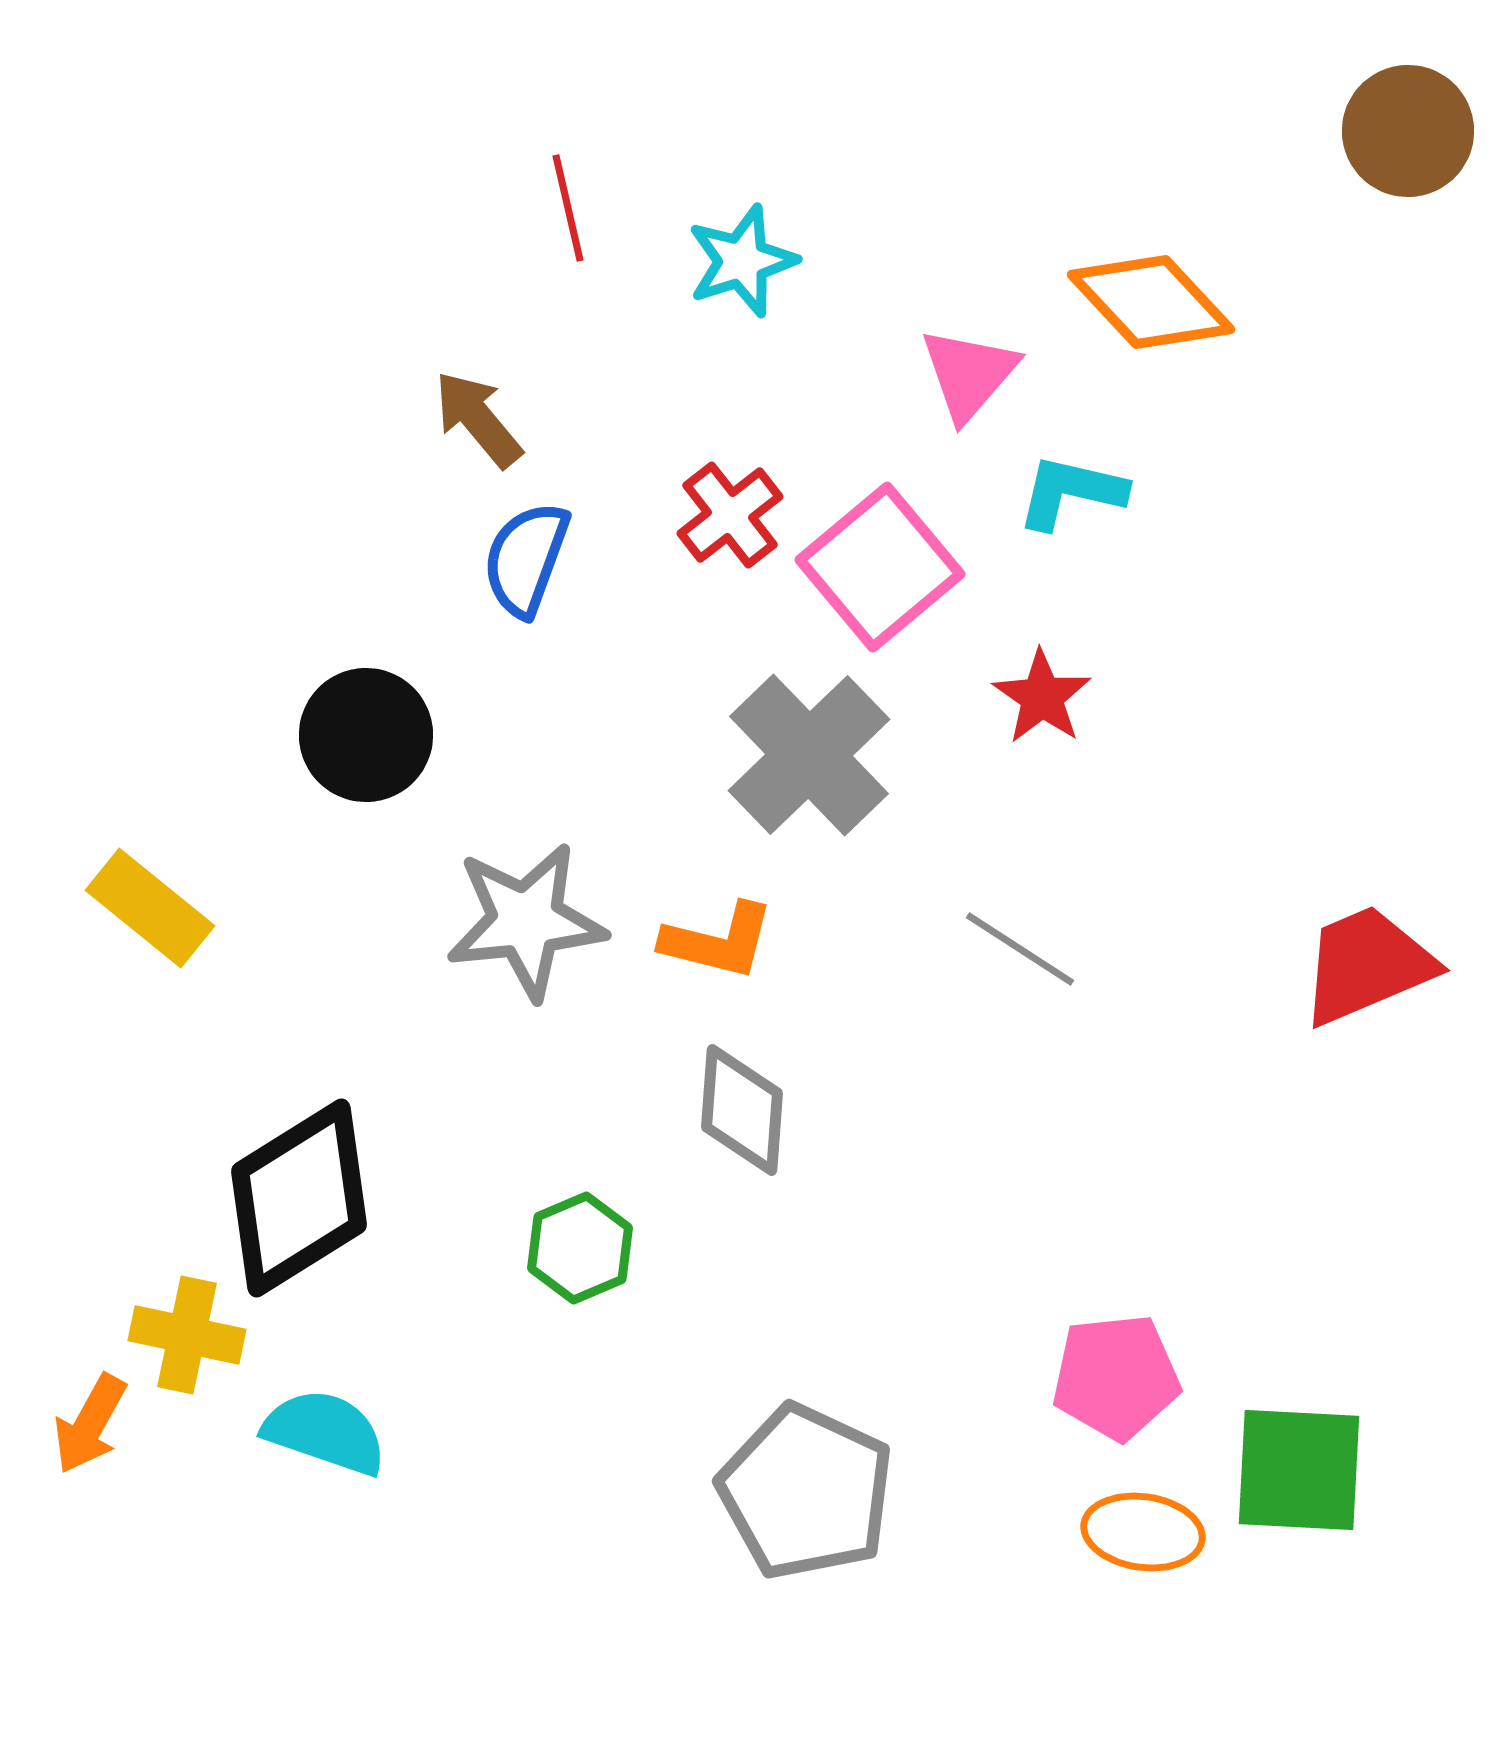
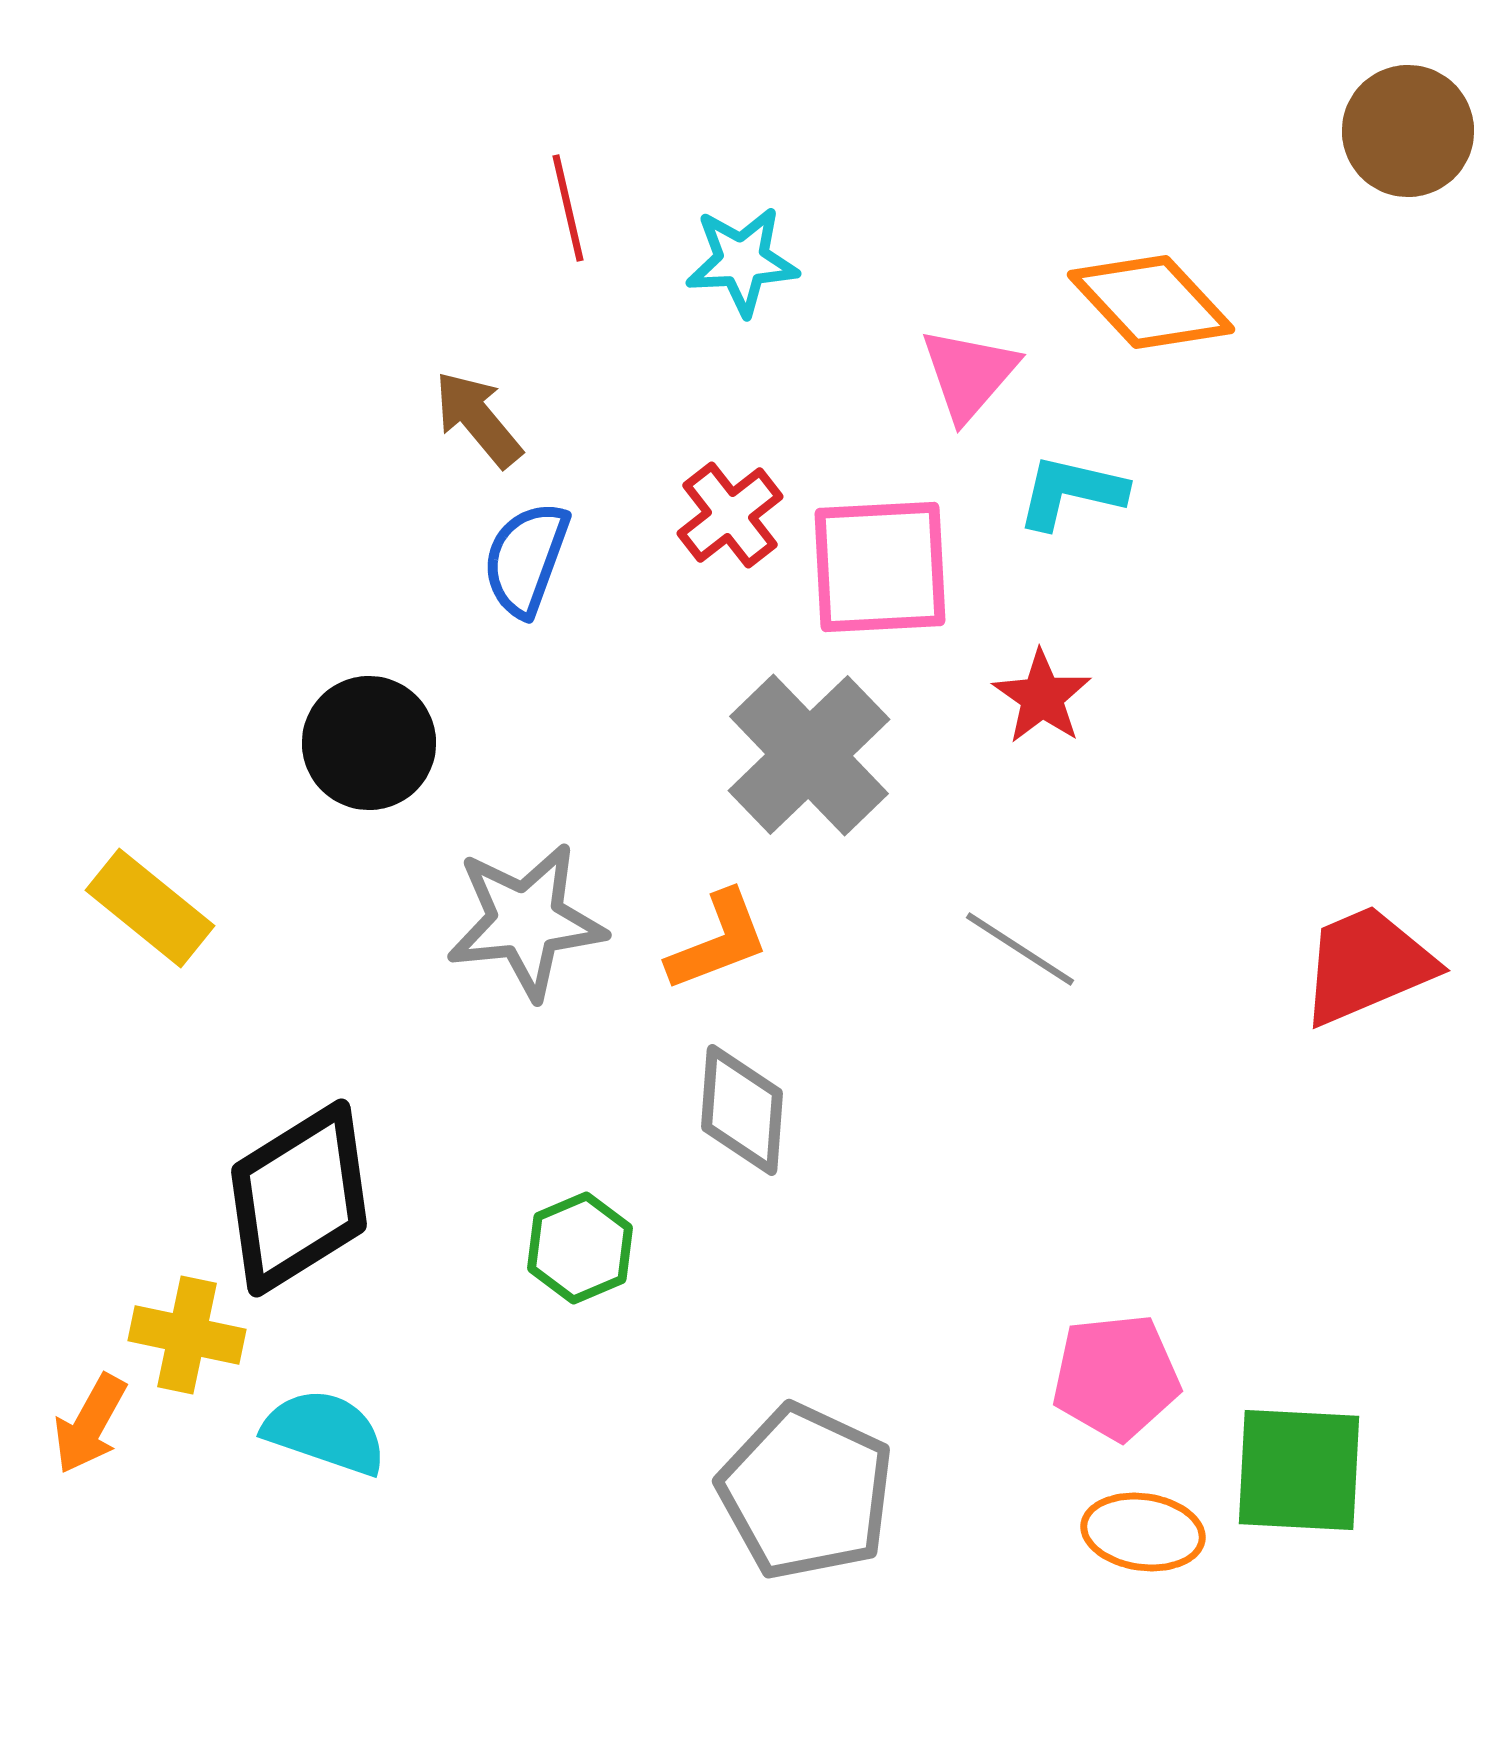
cyan star: rotated 15 degrees clockwise
pink square: rotated 37 degrees clockwise
black circle: moved 3 px right, 8 px down
orange L-shape: rotated 35 degrees counterclockwise
